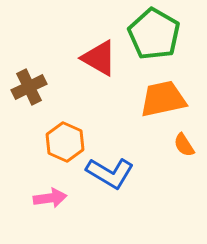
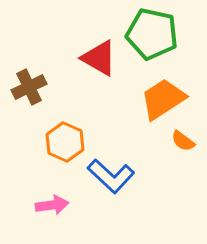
green pentagon: moved 2 px left; rotated 18 degrees counterclockwise
orange trapezoid: rotated 21 degrees counterclockwise
orange semicircle: moved 1 px left, 4 px up; rotated 20 degrees counterclockwise
blue L-shape: moved 1 px right, 3 px down; rotated 12 degrees clockwise
pink arrow: moved 2 px right, 7 px down
